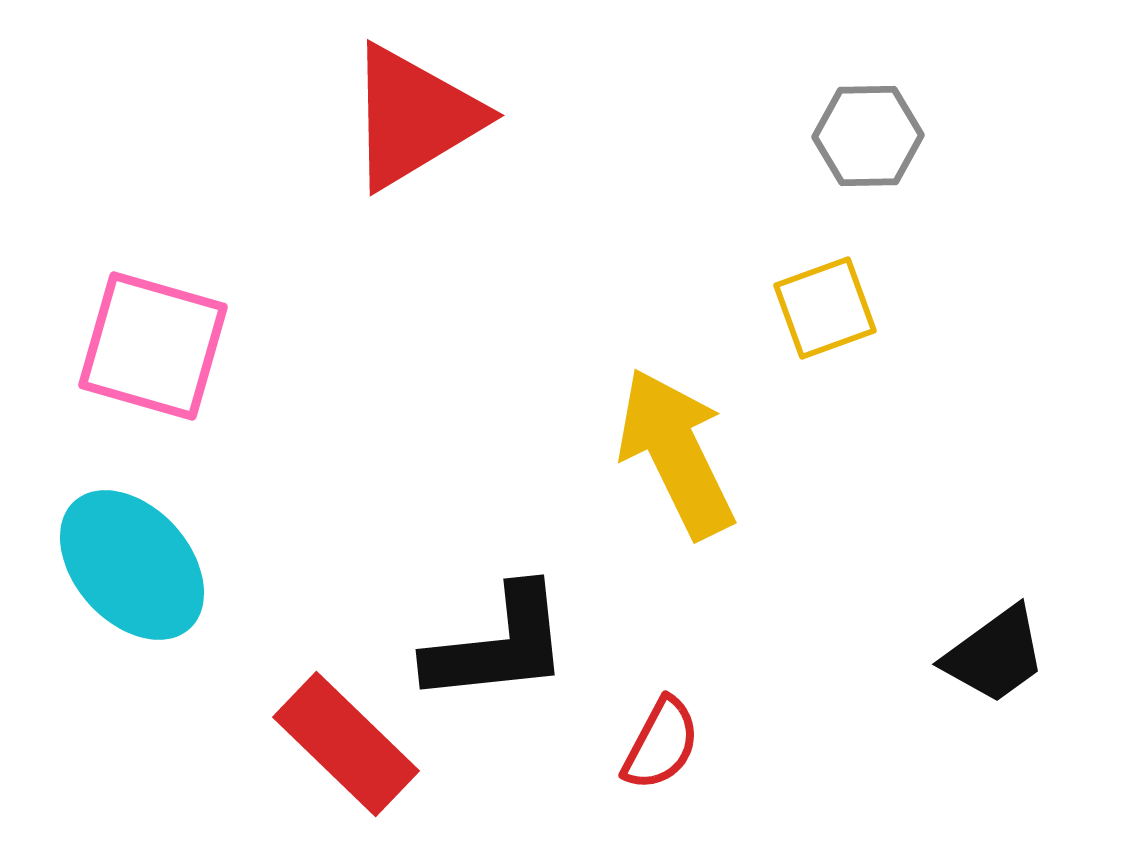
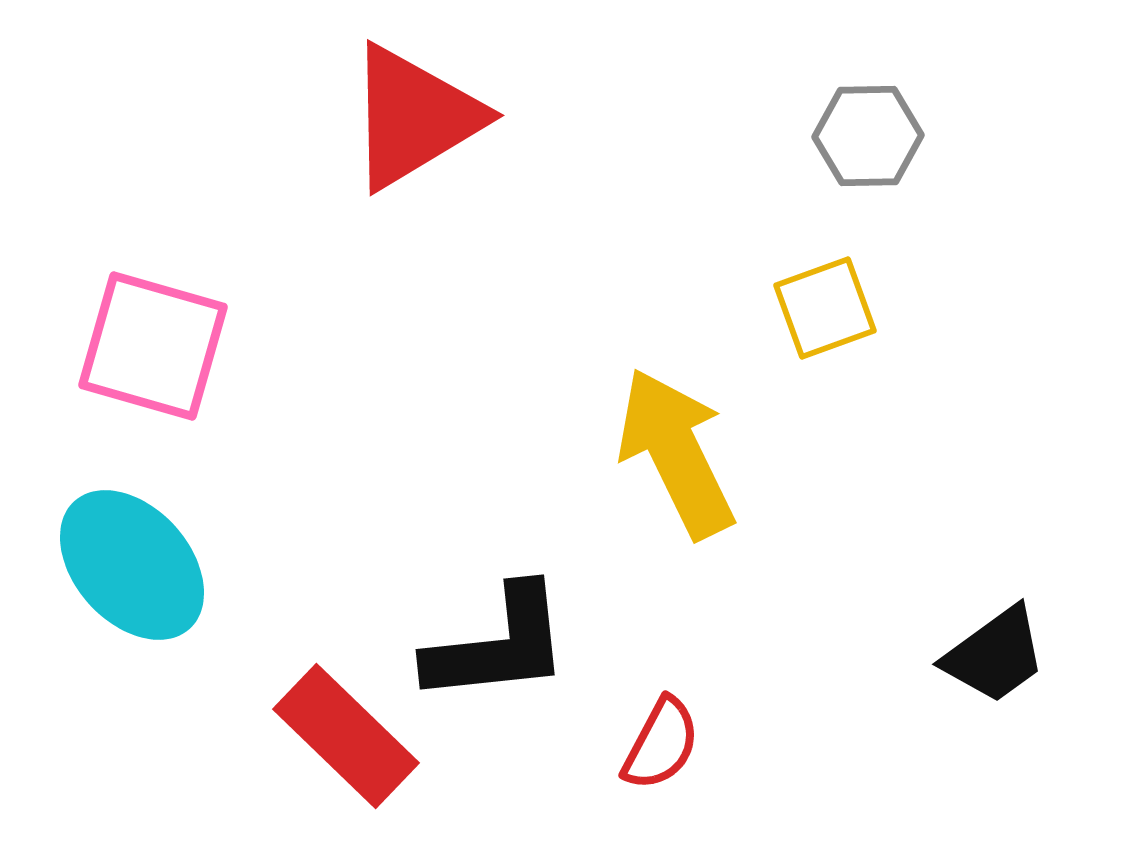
red rectangle: moved 8 px up
